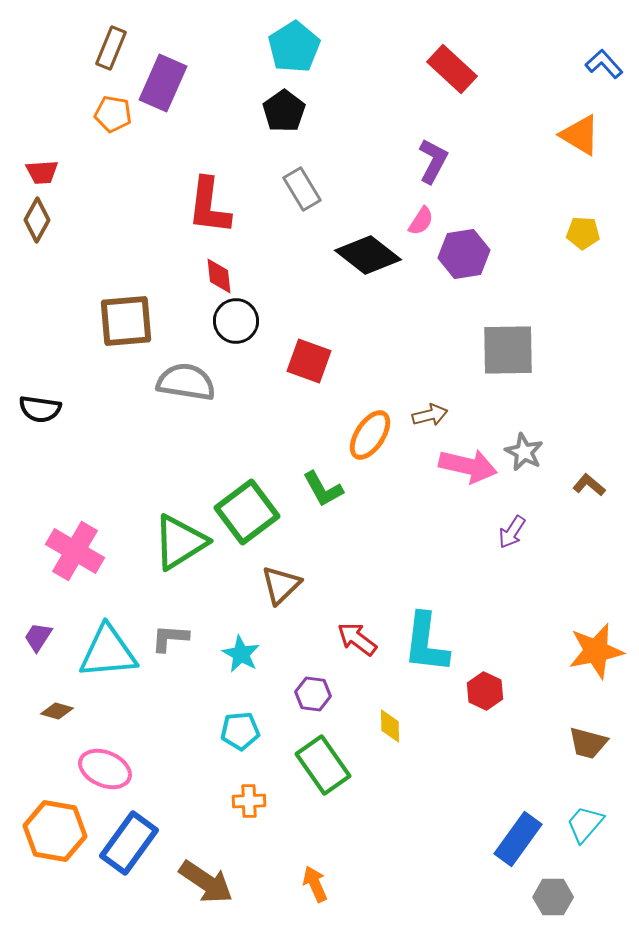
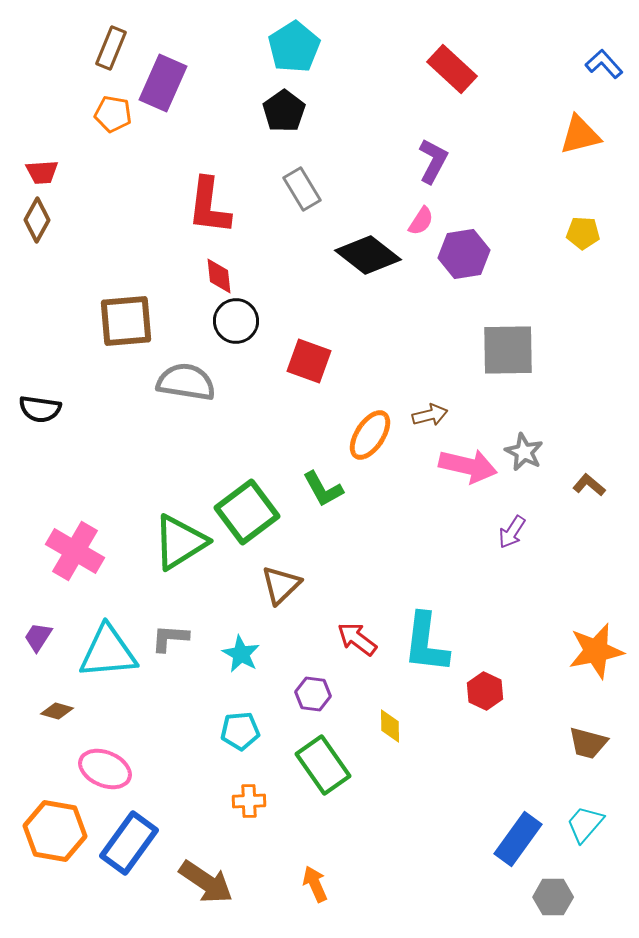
orange triangle at (580, 135): rotated 45 degrees counterclockwise
